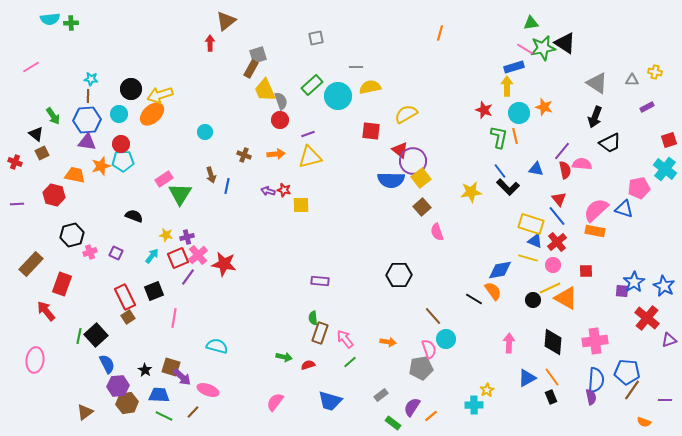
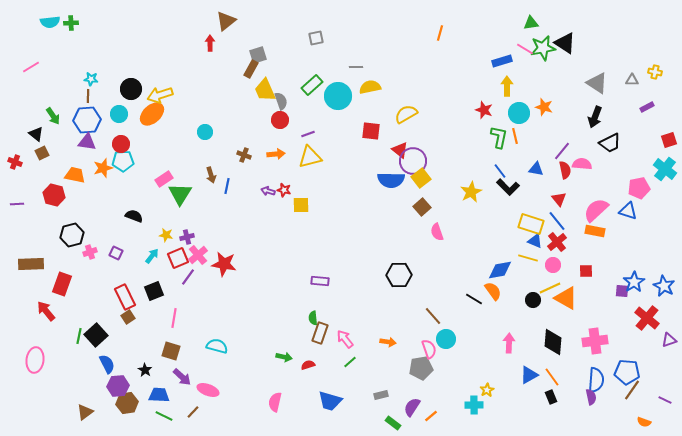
cyan semicircle at (50, 19): moved 3 px down
blue rectangle at (514, 67): moved 12 px left, 6 px up
orange star at (101, 166): moved 2 px right, 2 px down
yellow star at (471, 192): rotated 20 degrees counterclockwise
blue triangle at (624, 209): moved 4 px right, 2 px down
blue line at (557, 216): moved 5 px down
brown rectangle at (31, 264): rotated 45 degrees clockwise
brown square at (171, 367): moved 16 px up
blue triangle at (527, 378): moved 2 px right, 3 px up
gray rectangle at (381, 395): rotated 24 degrees clockwise
purple line at (665, 400): rotated 24 degrees clockwise
pink semicircle at (275, 402): rotated 24 degrees counterclockwise
